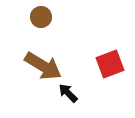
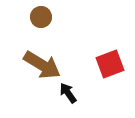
brown arrow: moved 1 px left, 1 px up
black arrow: rotated 10 degrees clockwise
